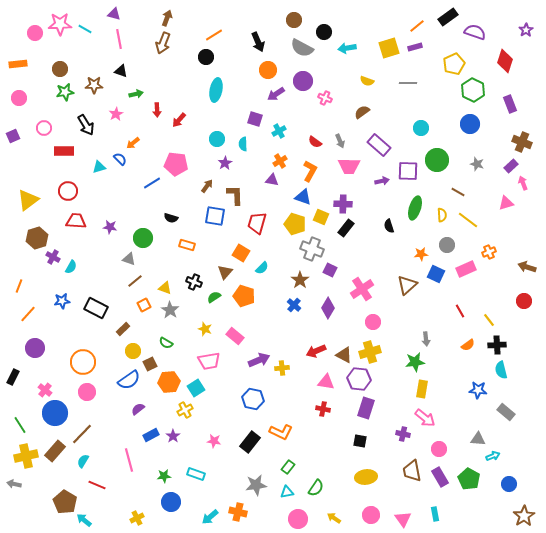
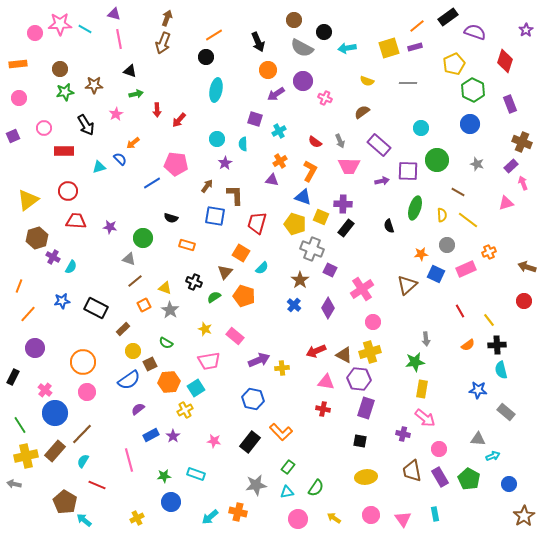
black triangle at (121, 71): moved 9 px right
orange L-shape at (281, 432): rotated 20 degrees clockwise
